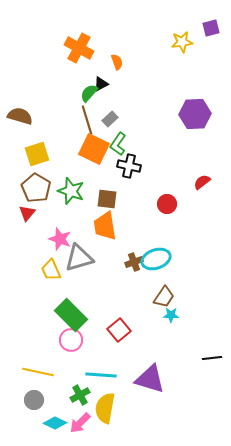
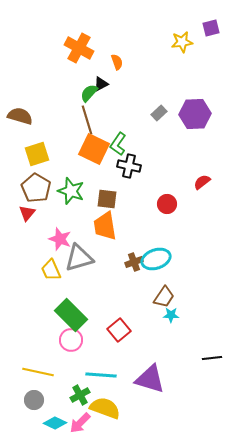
gray rectangle: moved 49 px right, 6 px up
yellow semicircle: rotated 100 degrees clockwise
